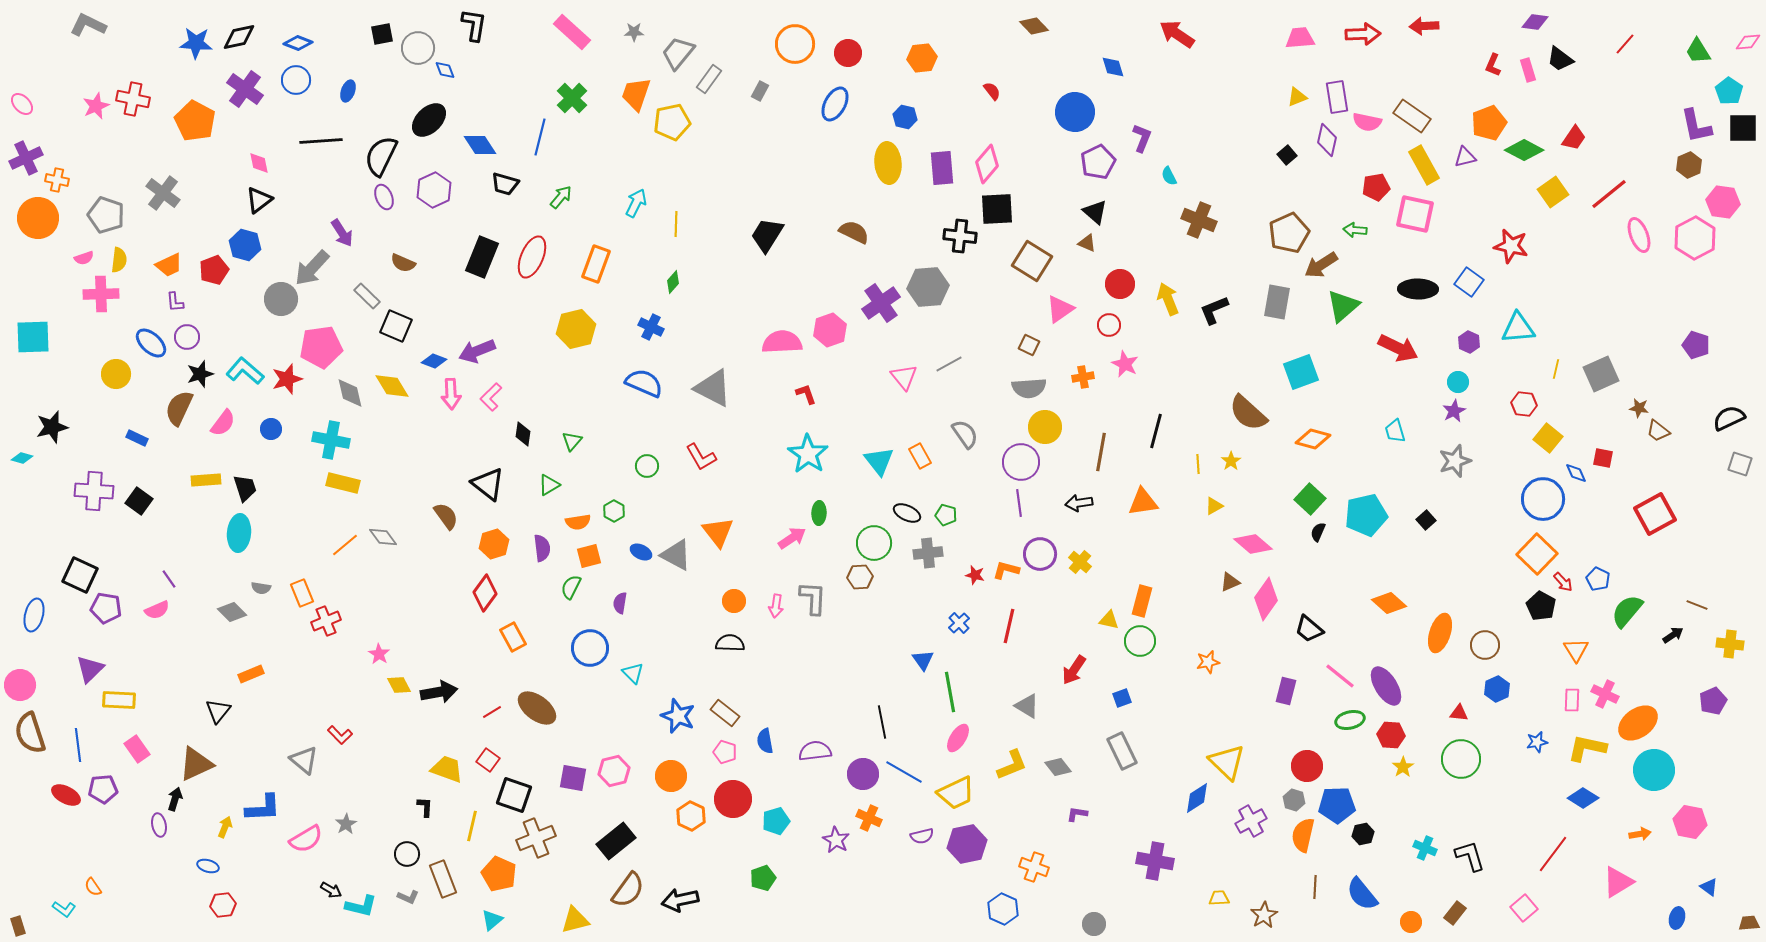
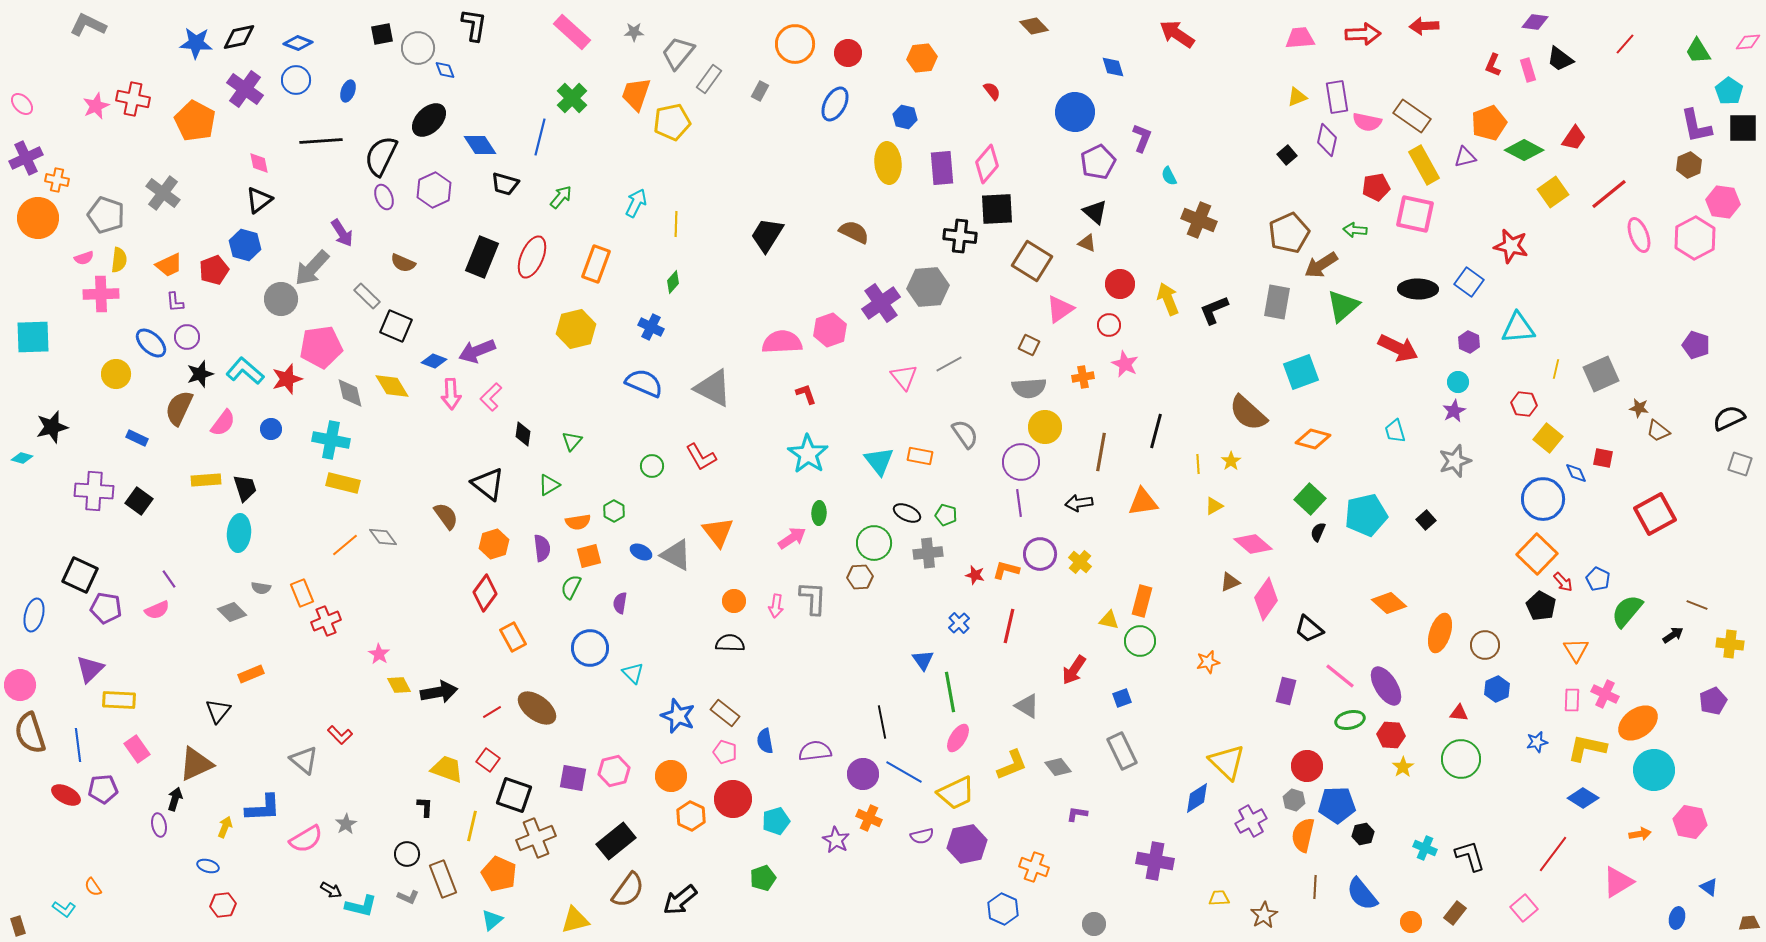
orange rectangle at (920, 456): rotated 50 degrees counterclockwise
green circle at (647, 466): moved 5 px right
black arrow at (680, 900): rotated 27 degrees counterclockwise
